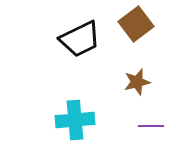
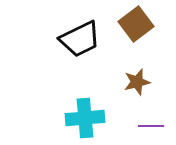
cyan cross: moved 10 px right, 2 px up
